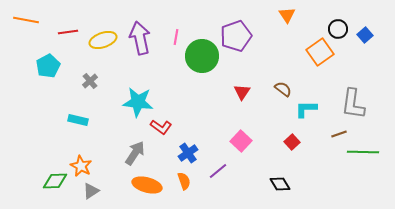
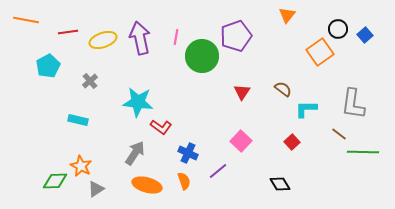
orange triangle: rotated 12 degrees clockwise
brown line: rotated 56 degrees clockwise
blue cross: rotated 30 degrees counterclockwise
gray triangle: moved 5 px right, 2 px up
